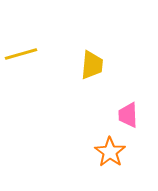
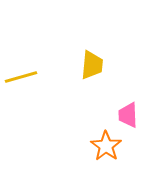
yellow line: moved 23 px down
orange star: moved 4 px left, 6 px up
